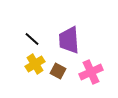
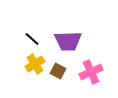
purple trapezoid: moved 1 px left, 1 px down; rotated 88 degrees counterclockwise
